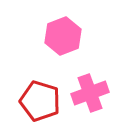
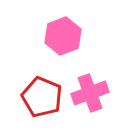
red pentagon: moved 2 px right, 4 px up; rotated 6 degrees clockwise
